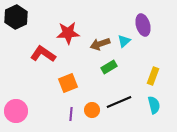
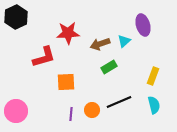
red L-shape: moved 1 px right, 3 px down; rotated 130 degrees clockwise
orange square: moved 2 px left, 1 px up; rotated 18 degrees clockwise
